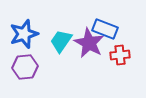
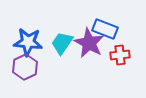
blue star: moved 4 px right, 8 px down; rotated 24 degrees clockwise
cyan trapezoid: moved 1 px right, 2 px down
purple hexagon: rotated 20 degrees counterclockwise
